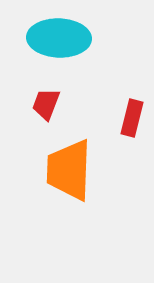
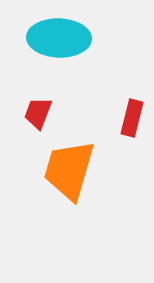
red trapezoid: moved 8 px left, 9 px down
orange trapezoid: rotated 14 degrees clockwise
